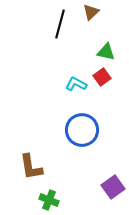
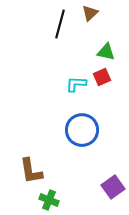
brown triangle: moved 1 px left, 1 px down
red square: rotated 12 degrees clockwise
cyan L-shape: rotated 25 degrees counterclockwise
brown L-shape: moved 4 px down
